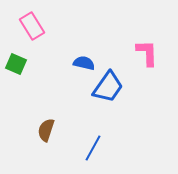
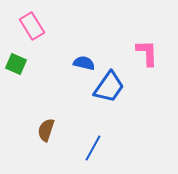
blue trapezoid: moved 1 px right
